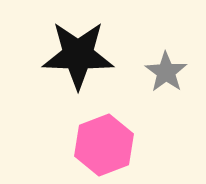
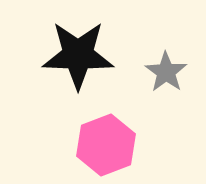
pink hexagon: moved 2 px right
